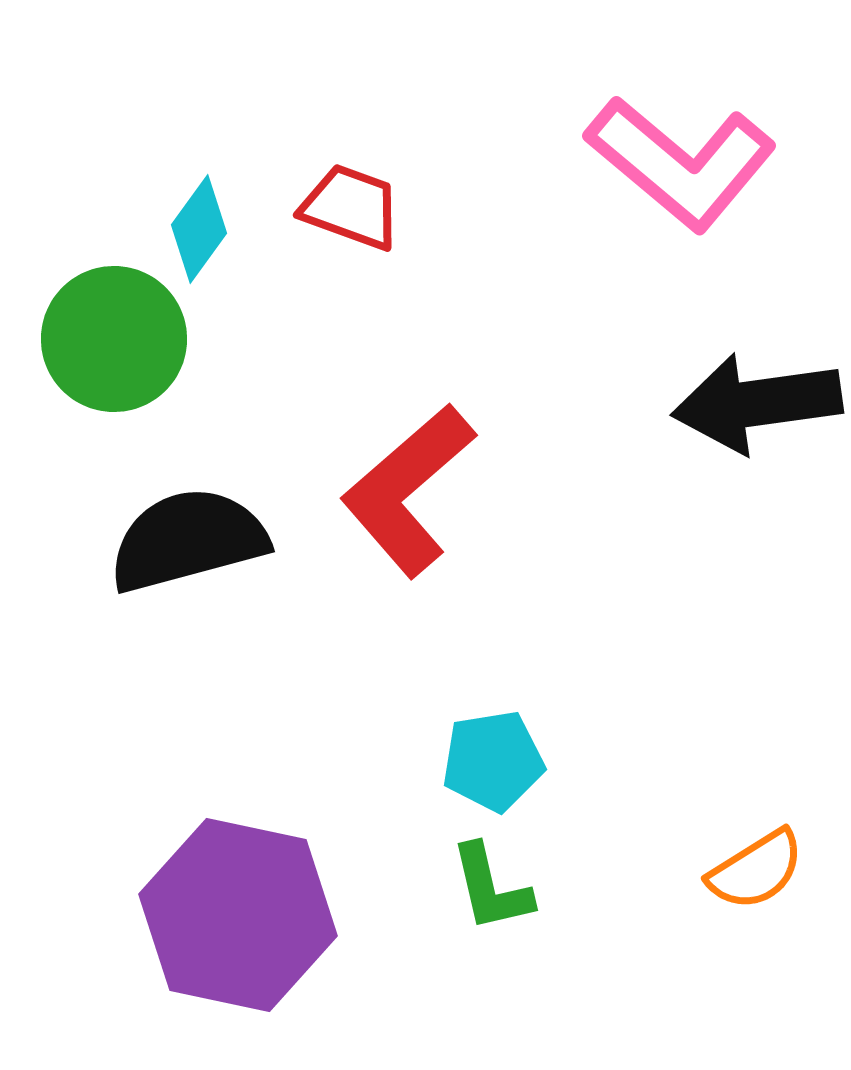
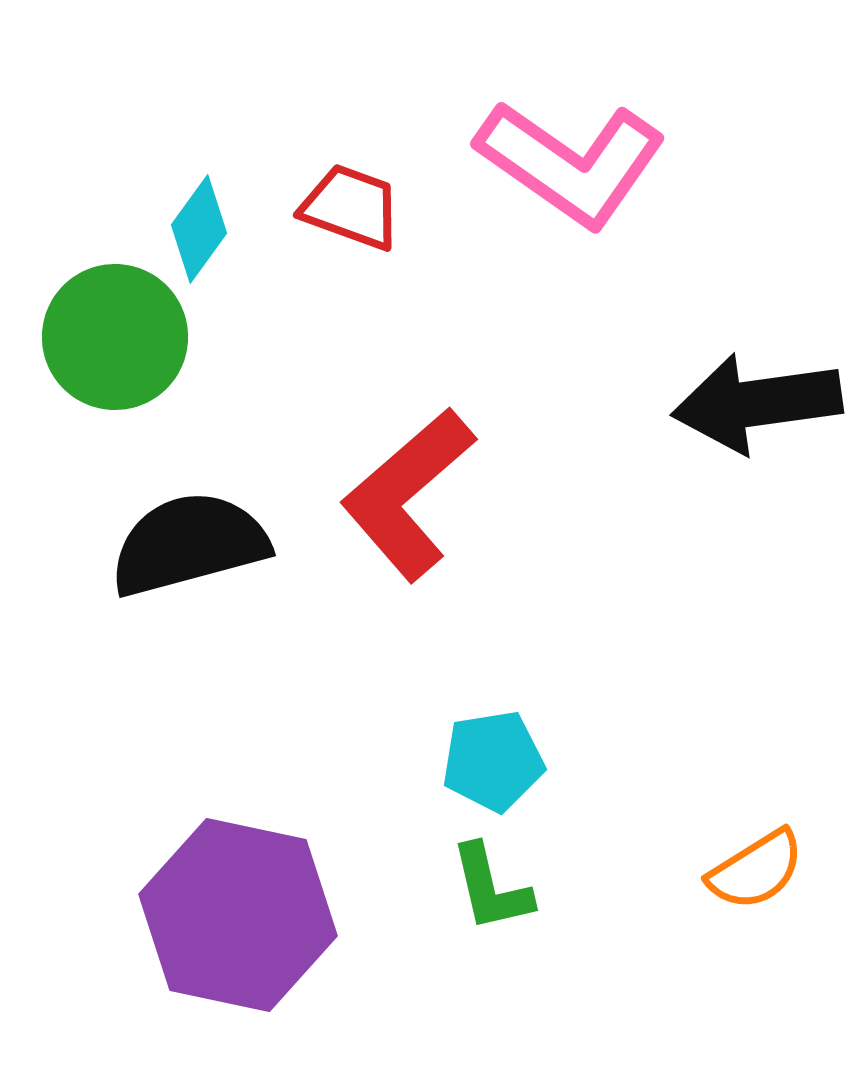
pink L-shape: moved 110 px left; rotated 5 degrees counterclockwise
green circle: moved 1 px right, 2 px up
red L-shape: moved 4 px down
black semicircle: moved 1 px right, 4 px down
